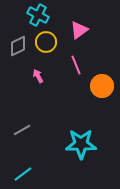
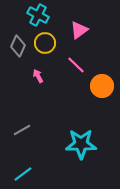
yellow circle: moved 1 px left, 1 px down
gray diamond: rotated 40 degrees counterclockwise
pink line: rotated 24 degrees counterclockwise
